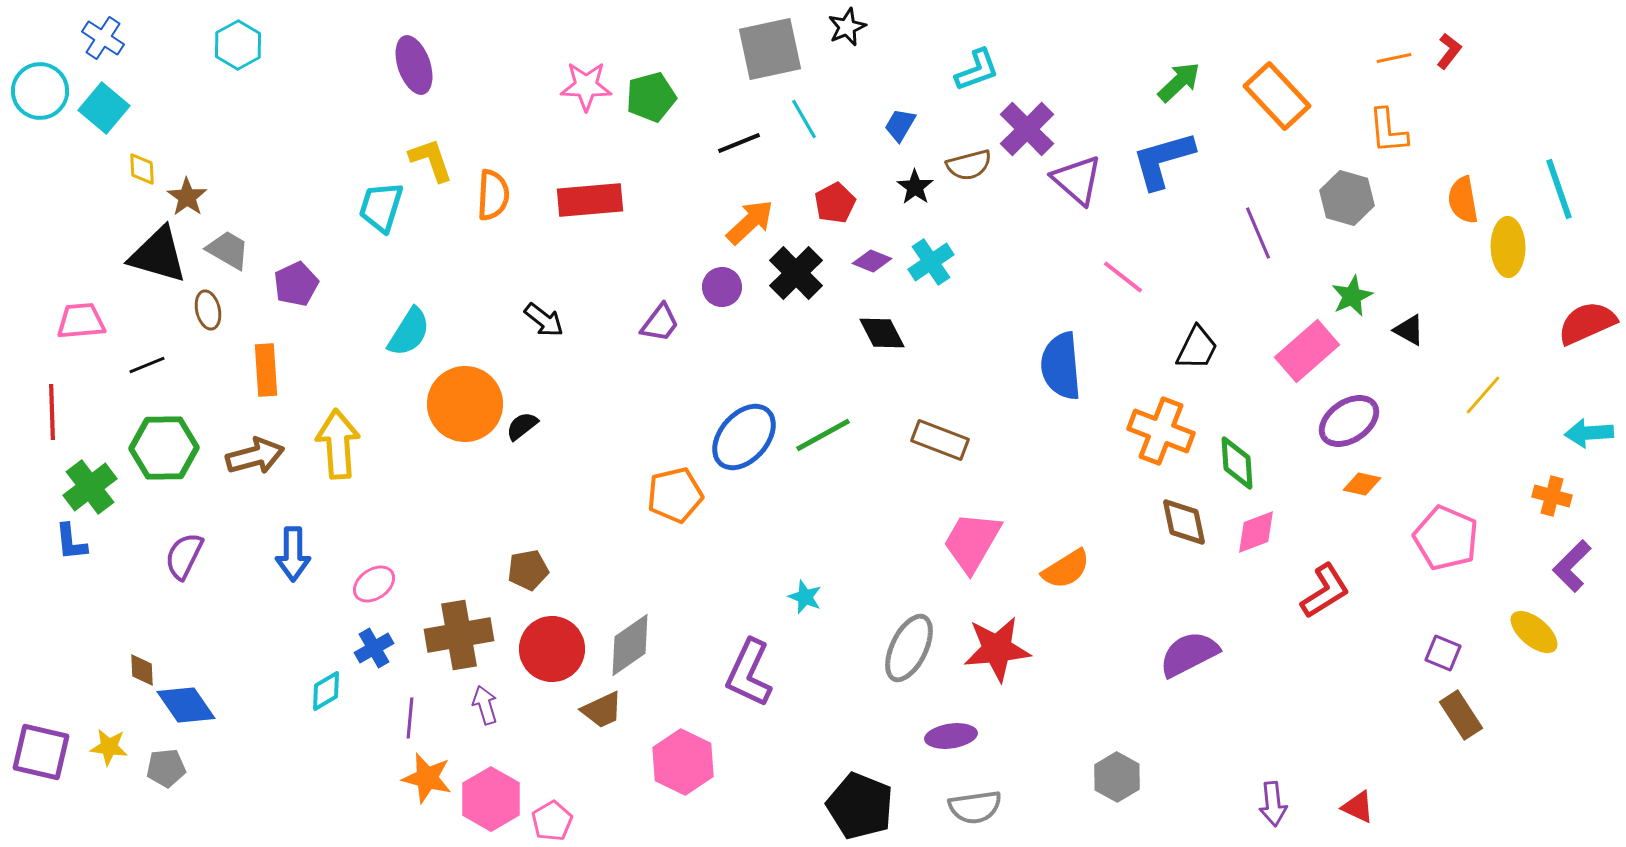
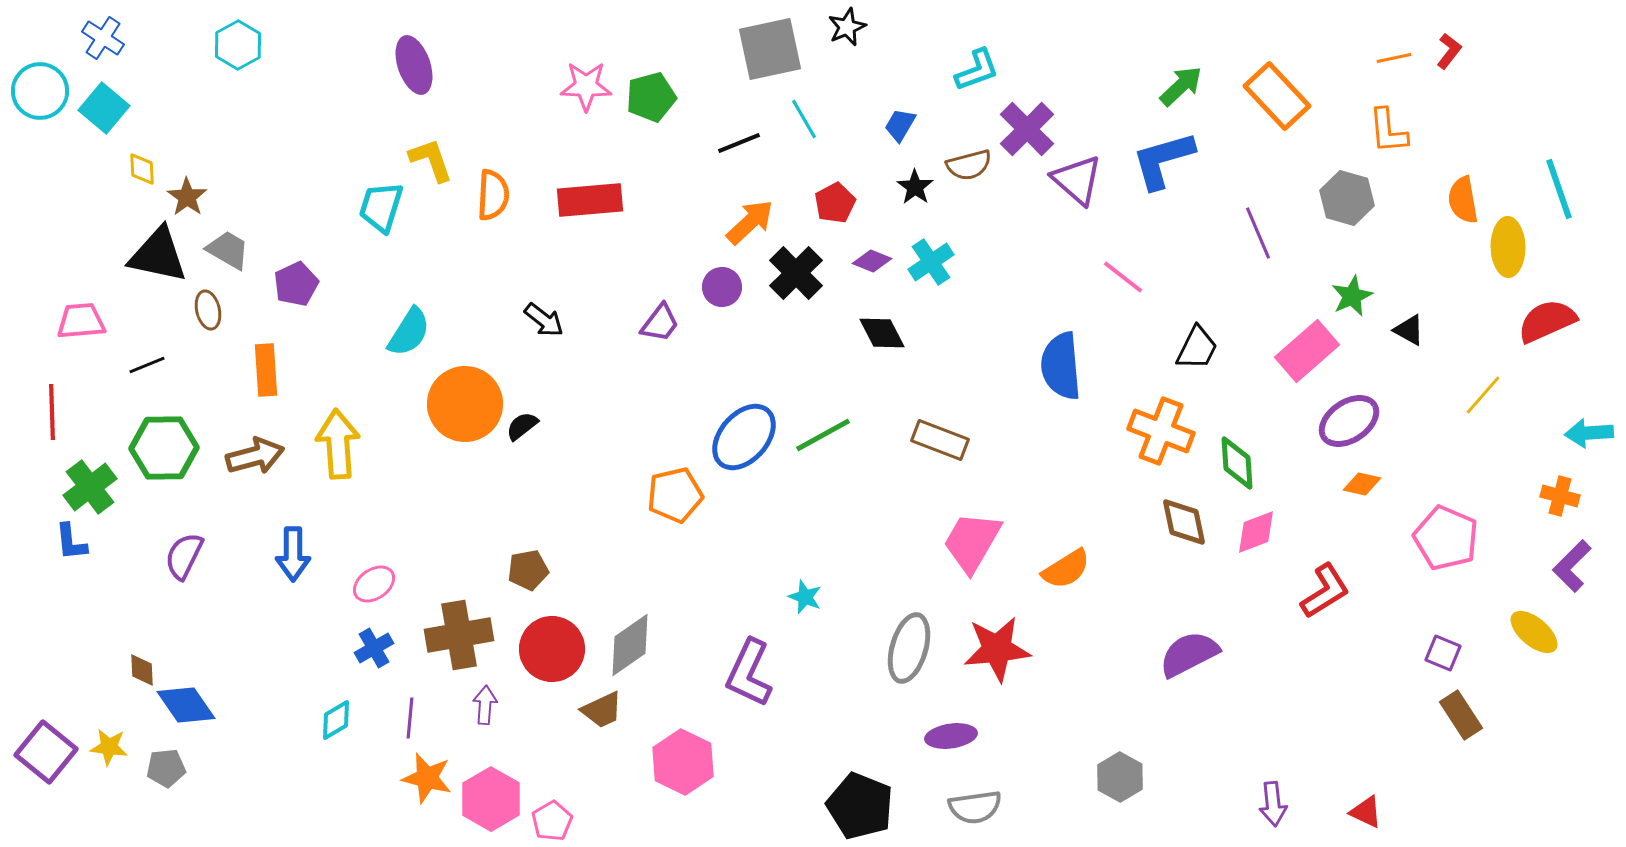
green arrow at (1179, 82): moved 2 px right, 4 px down
black triangle at (158, 255): rotated 4 degrees counterclockwise
red semicircle at (1587, 323): moved 40 px left, 2 px up
orange cross at (1552, 496): moved 8 px right
gray ellipse at (909, 648): rotated 10 degrees counterclockwise
cyan diamond at (326, 691): moved 10 px right, 29 px down
purple arrow at (485, 705): rotated 21 degrees clockwise
purple square at (41, 752): moved 5 px right; rotated 26 degrees clockwise
gray hexagon at (1117, 777): moved 3 px right
red triangle at (1358, 807): moved 8 px right, 5 px down
